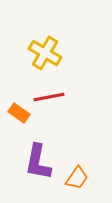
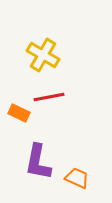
yellow cross: moved 2 px left, 2 px down
orange rectangle: rotated 10 degrees counterclockwise
orange trapezoid: rotated 100 degrees counterclockwise
